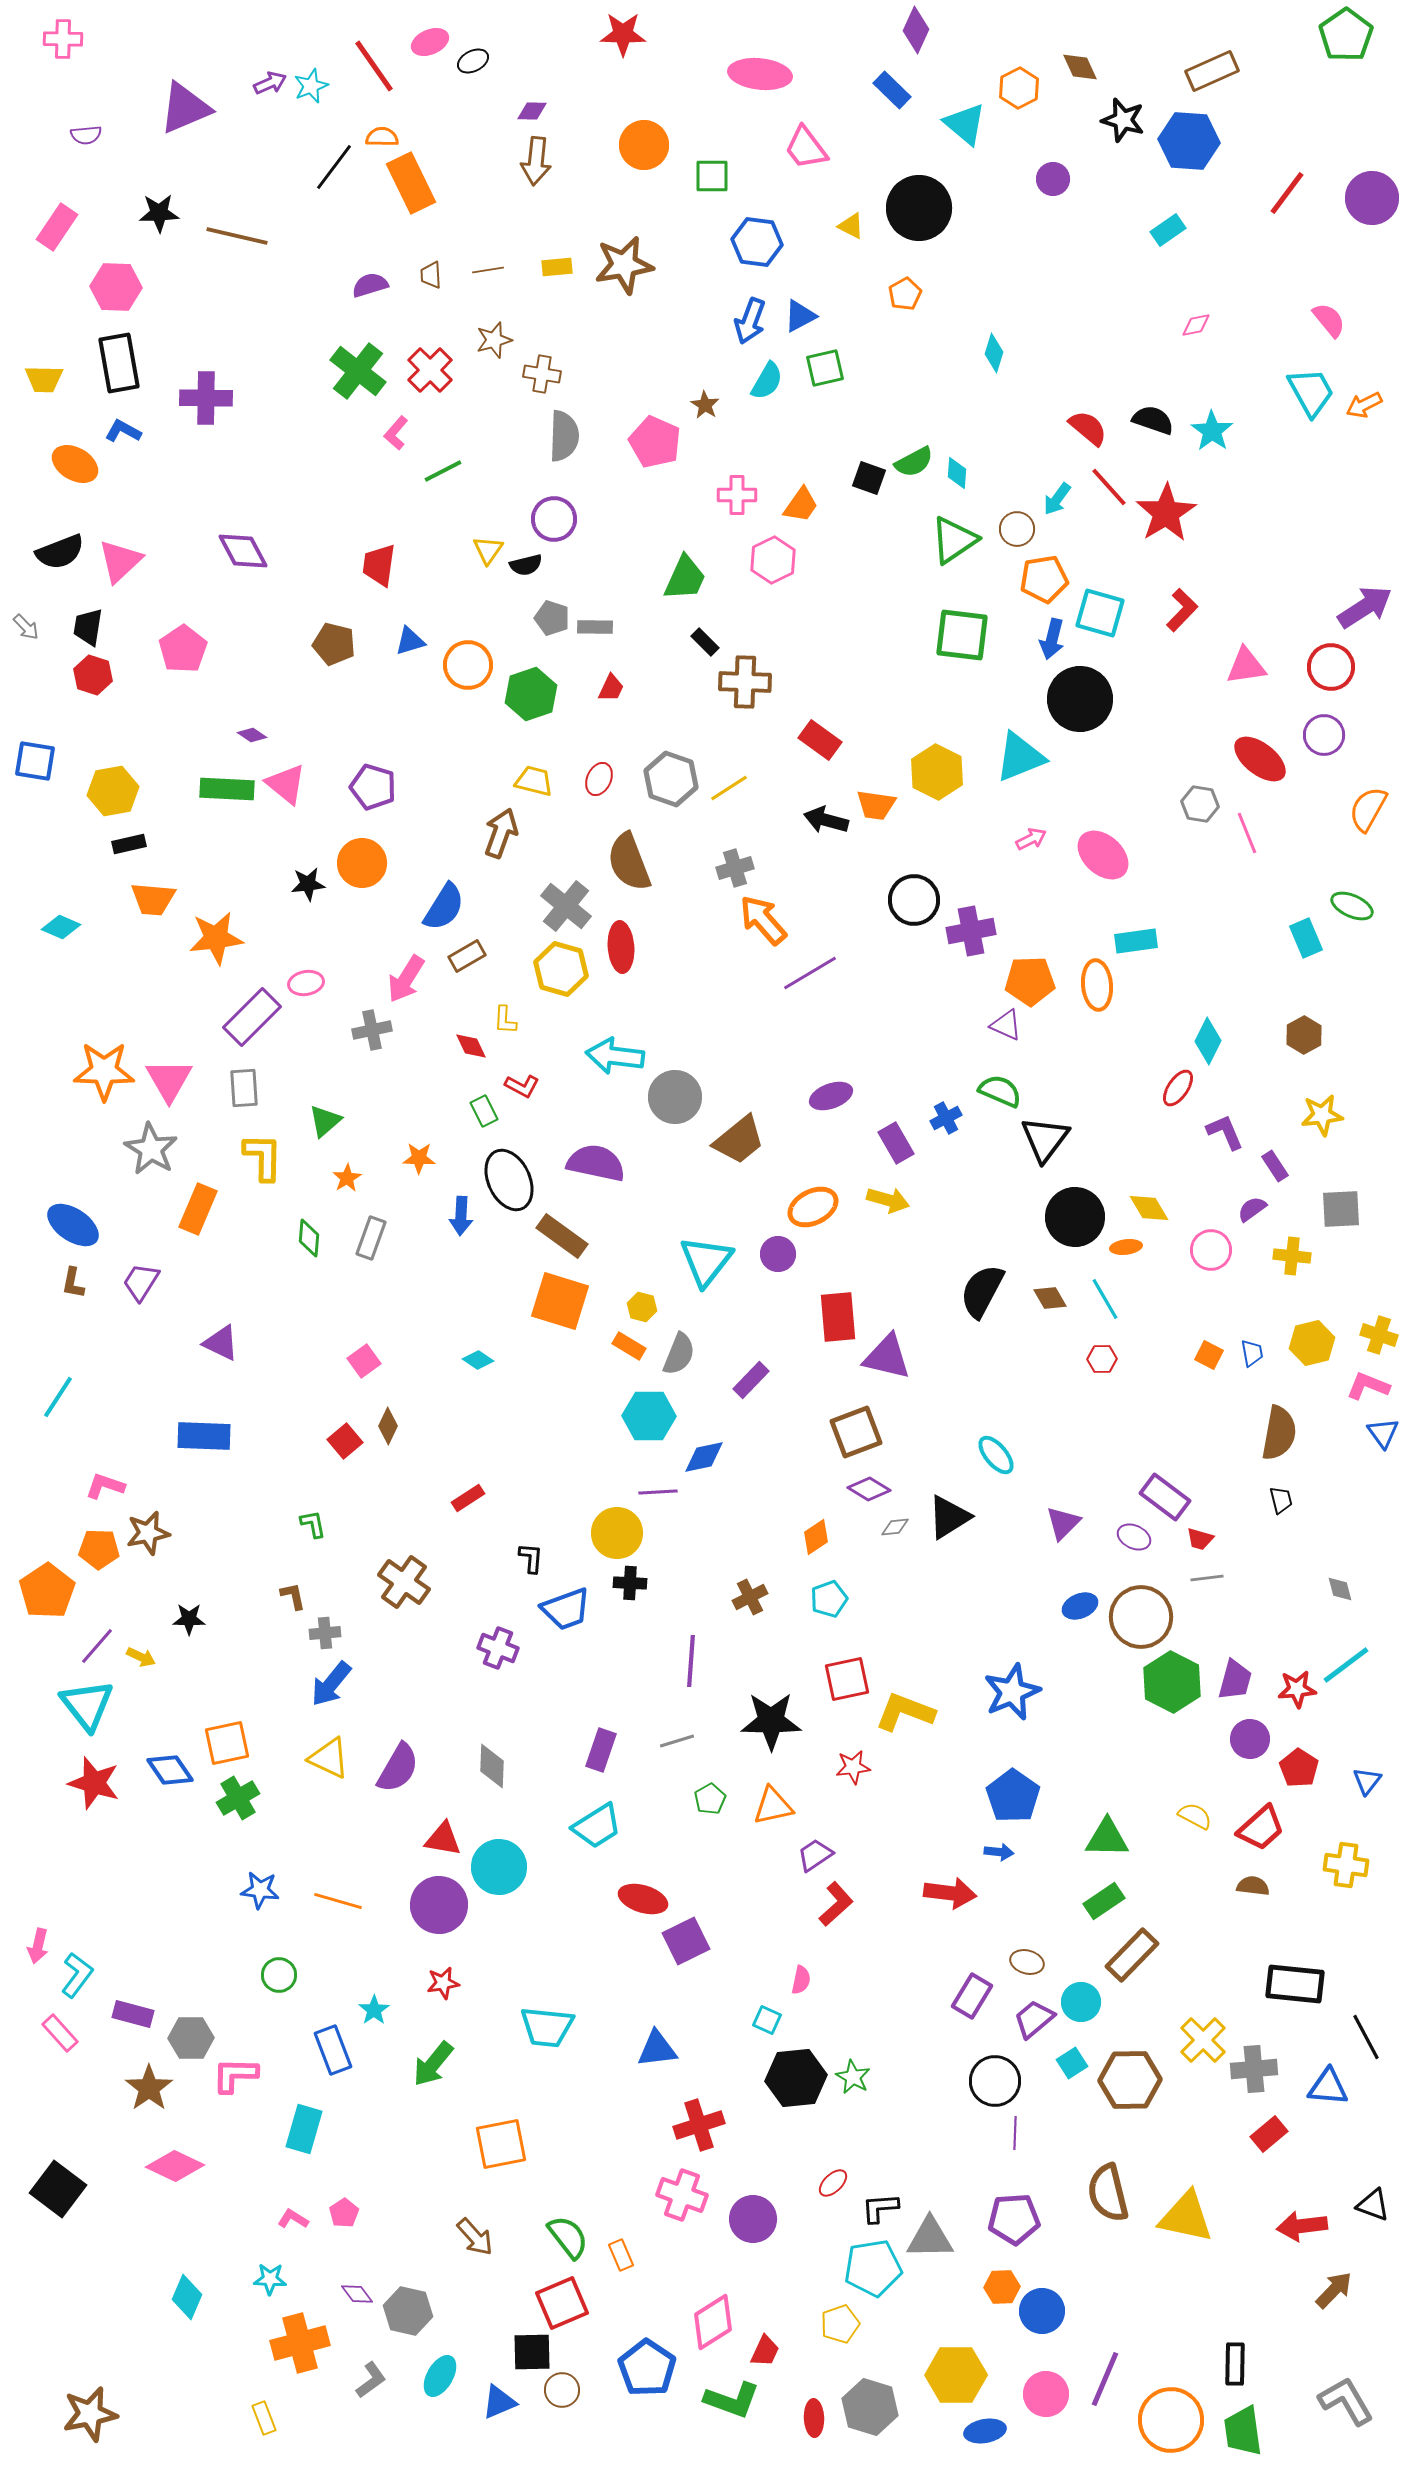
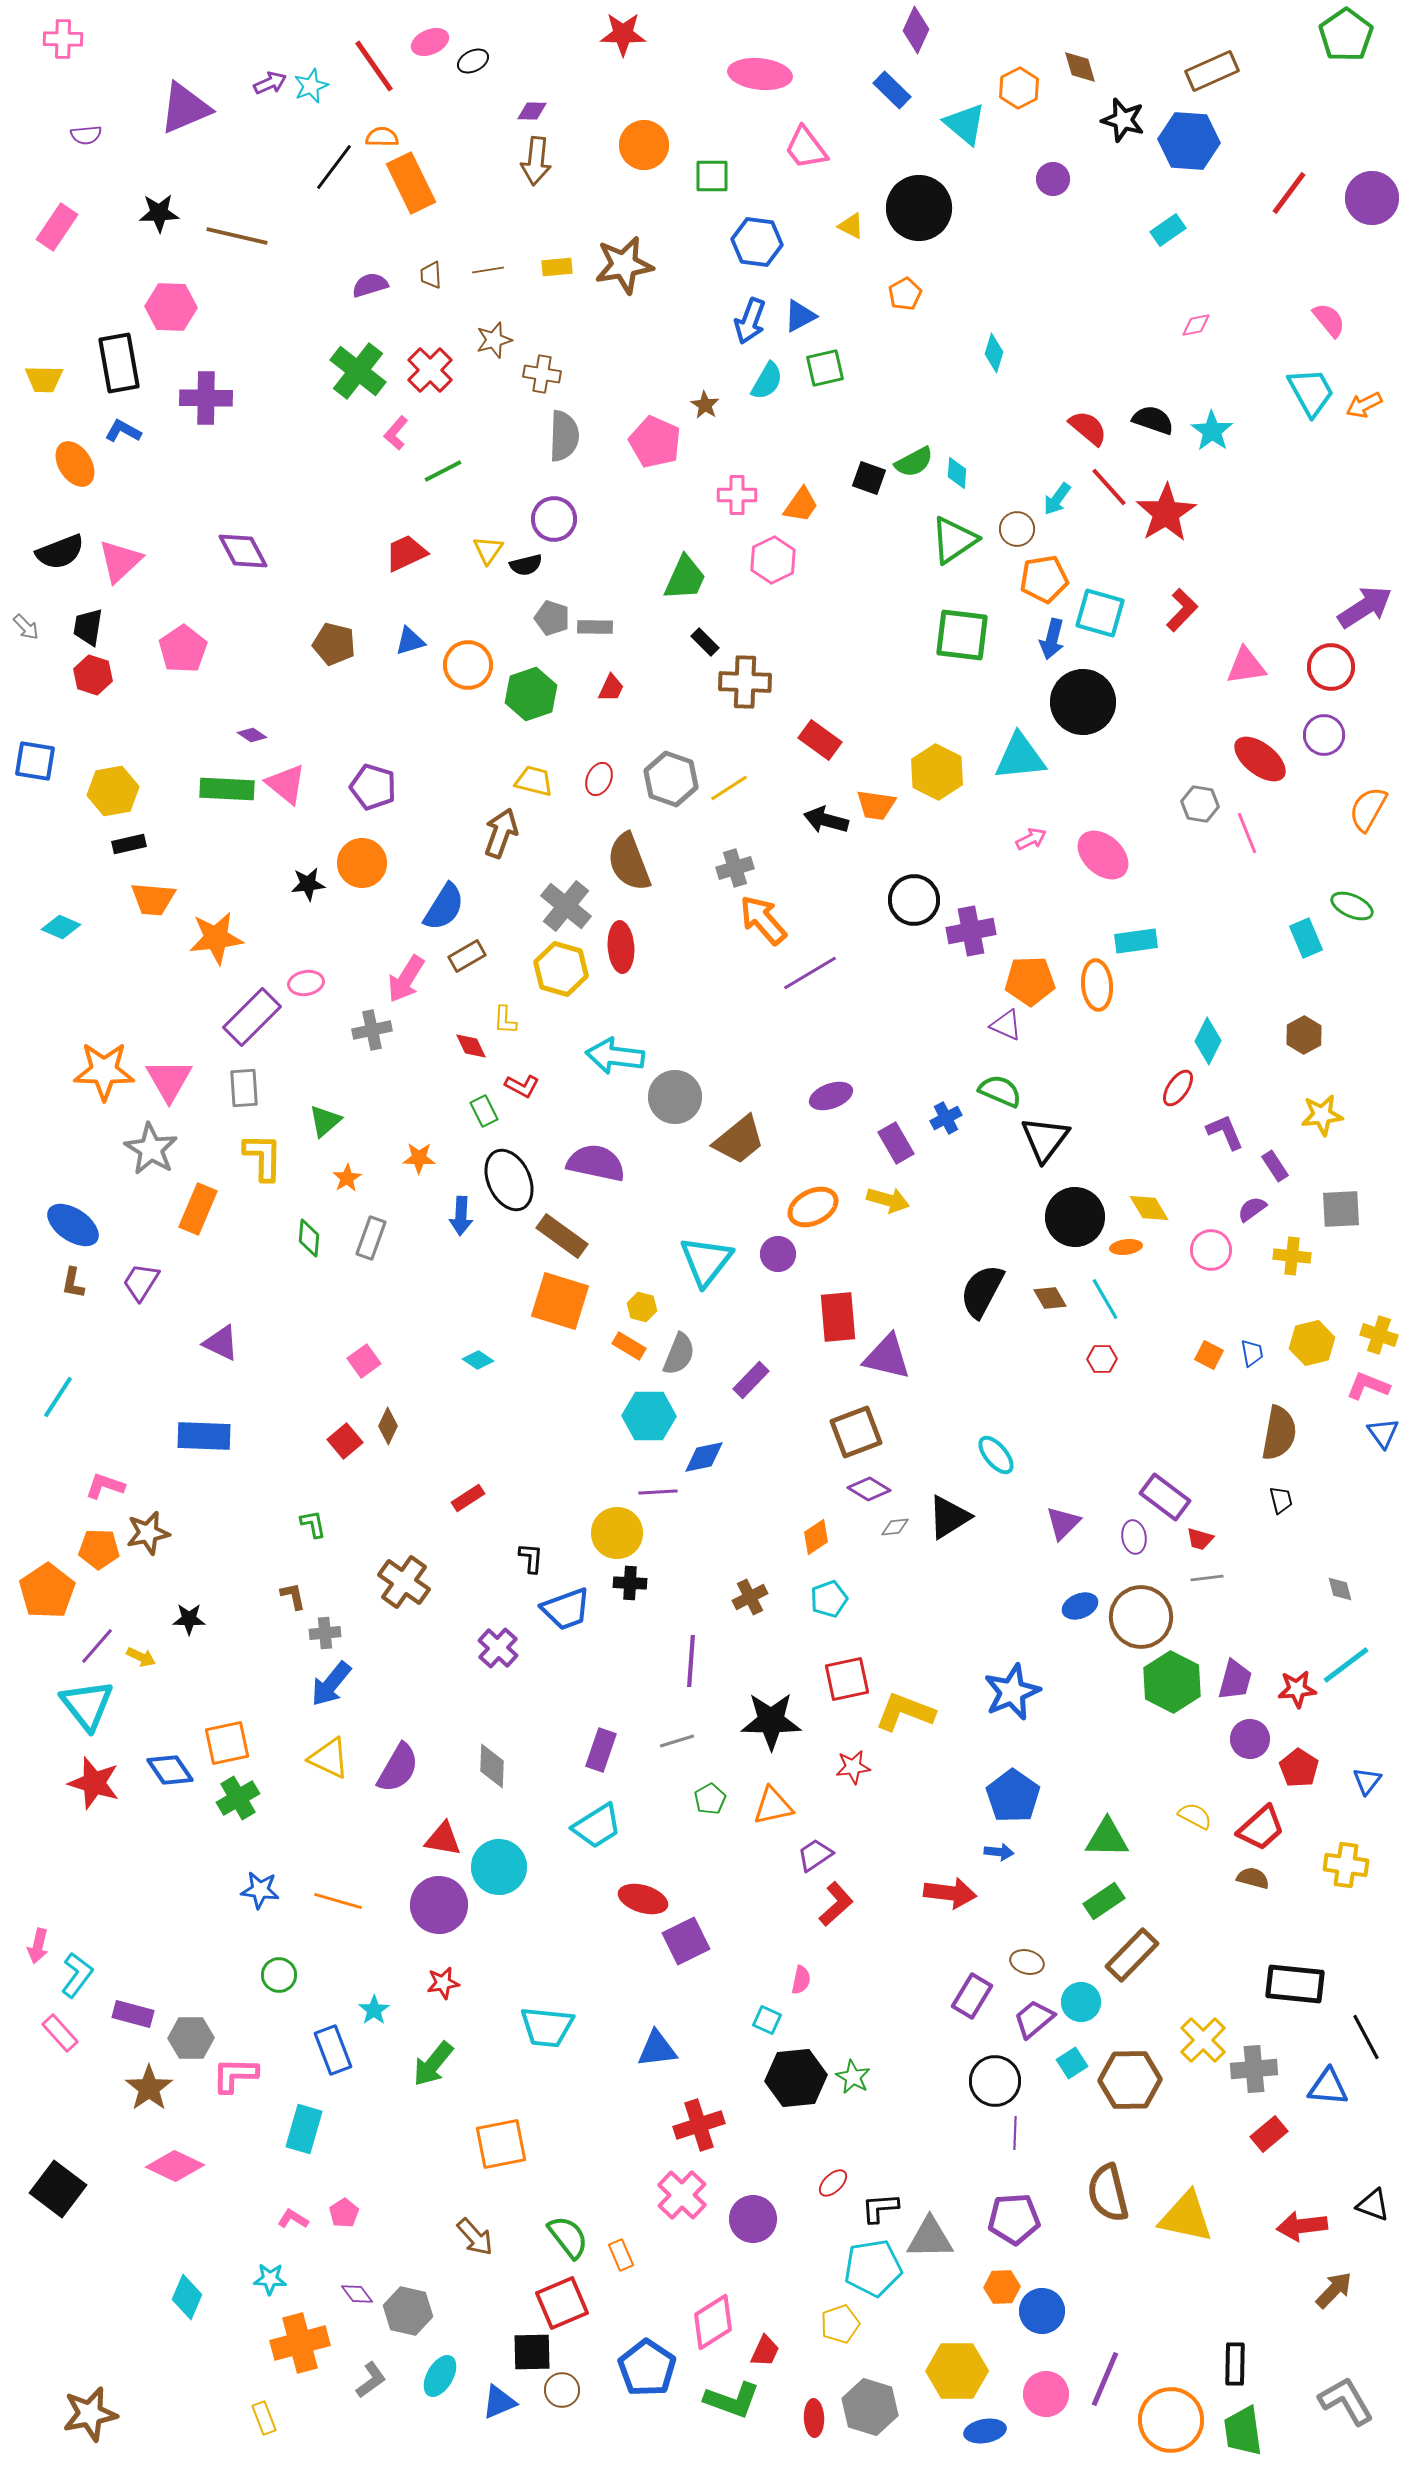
brown diamond at (1080, 67): rotated 9 degrees clockwise
red line at (1287, 193): moved 2 px right
pink hexagon at (116, 287): moved 55 px right, 20 px down
orange ellipse at (75, 464): rotated 27 degrees clockwise
red trapezoid at (379, 565): moved 27 px right, 12 px up; rotated 57 degrees clockwise
black circle at (1080, 699): moved 3 px right, 3 px down
cyan triangle at (1020, 757): rotated 16 degrees clockwise
purple ellipse at (1134, 1537): rotated 56 degrees clockwise
purple cross at (498, 1648): rotated 21 degrees clockwise
brown semicircle at (1253, 1886): moved 8 px up; rotated 8 degrees clockwise
pink cross at (682, 2195): rotated 24 degrees clockwise
yellow hexagon at (956, 2375): moved 1 px right, 4 px up
